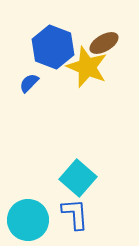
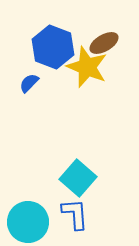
cyan circle: moved 2 px down
